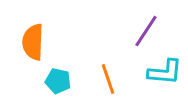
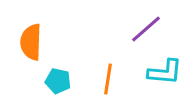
purple line: moved 2 px up; rotated 16 degrees clockwise
orange semicircle: moved 2 px left
orange line: rotated 28 degrees clockwise
